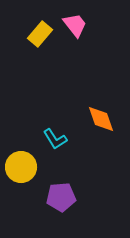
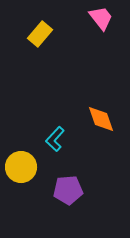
pink trapezoid: moved 26 px right, 7 px up
cyan L-shape: rotated 75 degrees clockwise
purple pentagon: moved 7 px right, 7 px up
